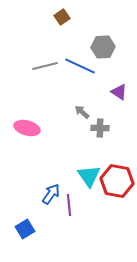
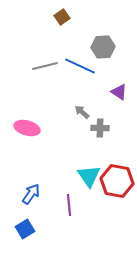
blue arrow: moved 20 px left
